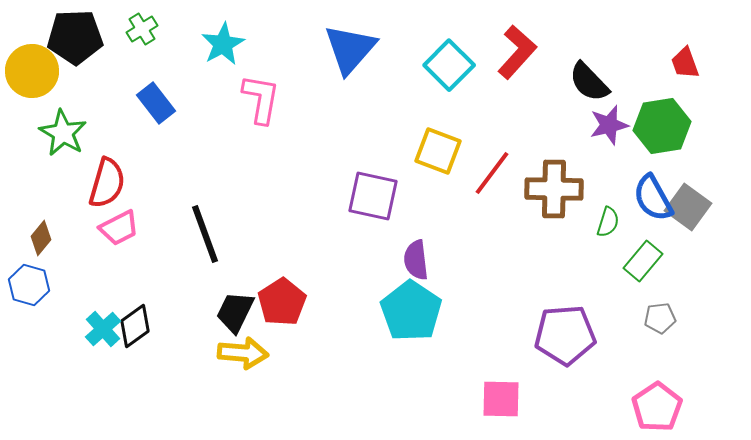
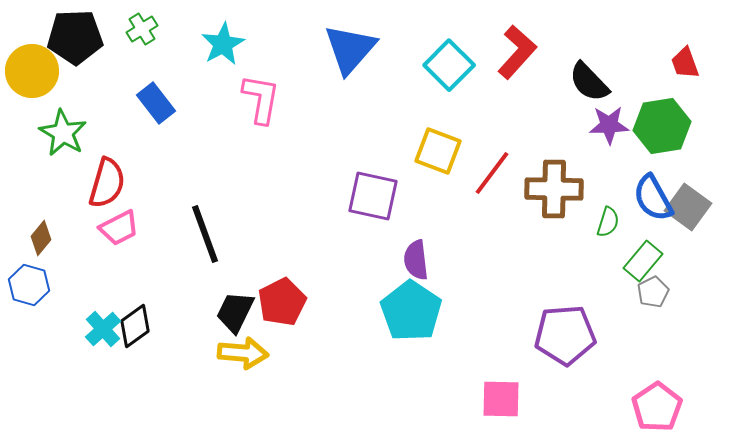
purple star: rotated 12 degrees clockwise
red pentagon: rotated 6 degrees clockwise
gray pentagon: moved 7 px left, 26 px up; rotated 20 degrees counterclockwise
